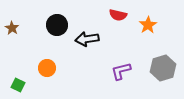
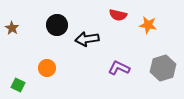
orange star: rotated 30 degrees counterclockwise
purple L-shape: moved 2 px left, 3 px up; rotated 40 degrees clockwise
